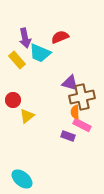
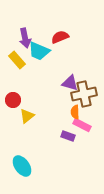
cyan trapezoid: moved 1 px left, 2 px up
brown cross: moved 2 px right, 3 px up
cyan ellipse: moved 13 px up; rotated 15 degrees clockwise
